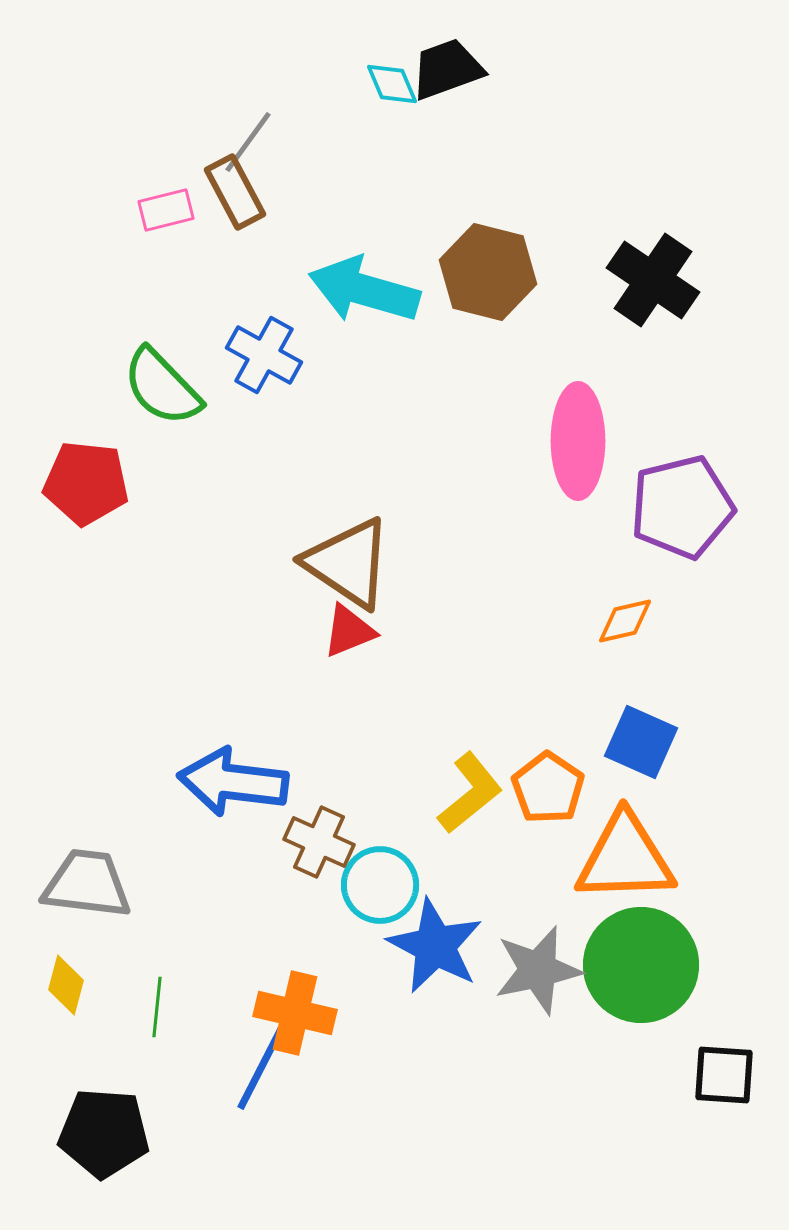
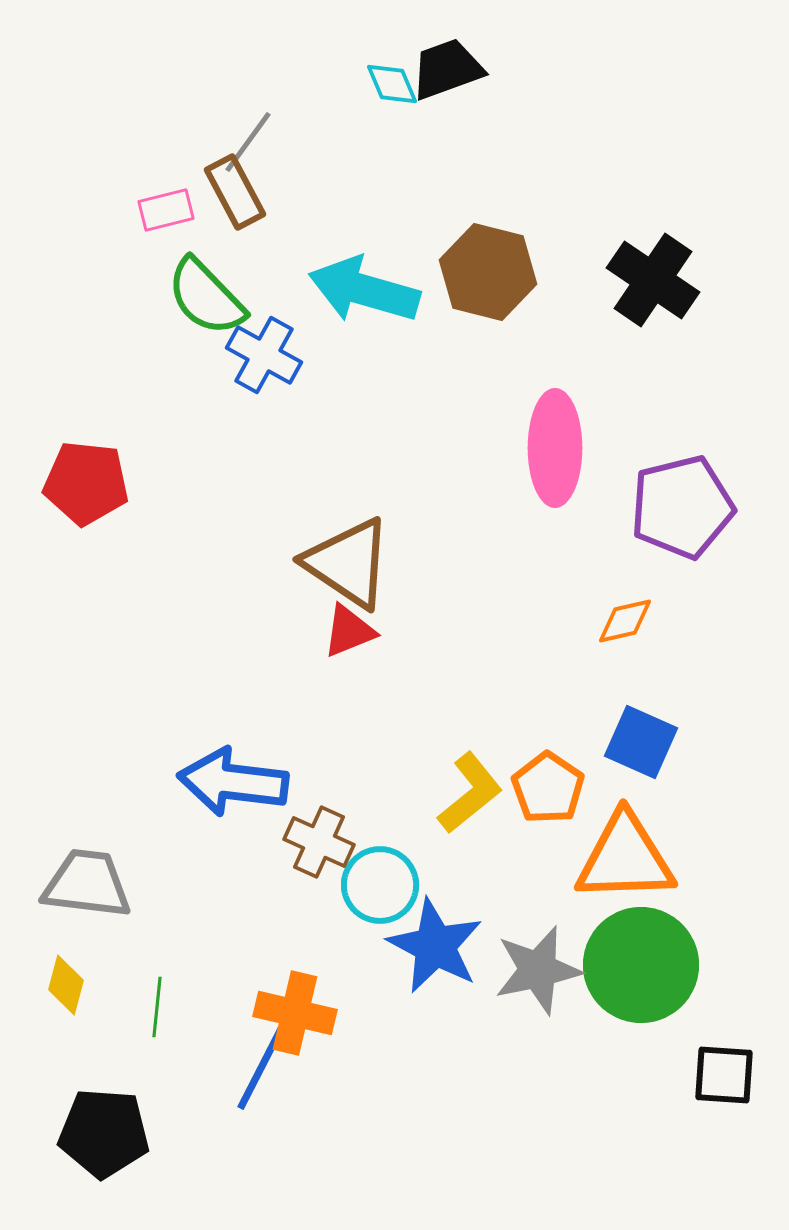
green semicircle: moved 44 px right, 90 px up
pink ellipse: moved 23 px left, 7 px down
